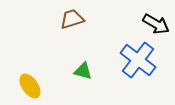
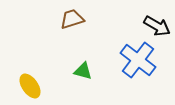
black arrow: moved 1 px right, 2 px down
